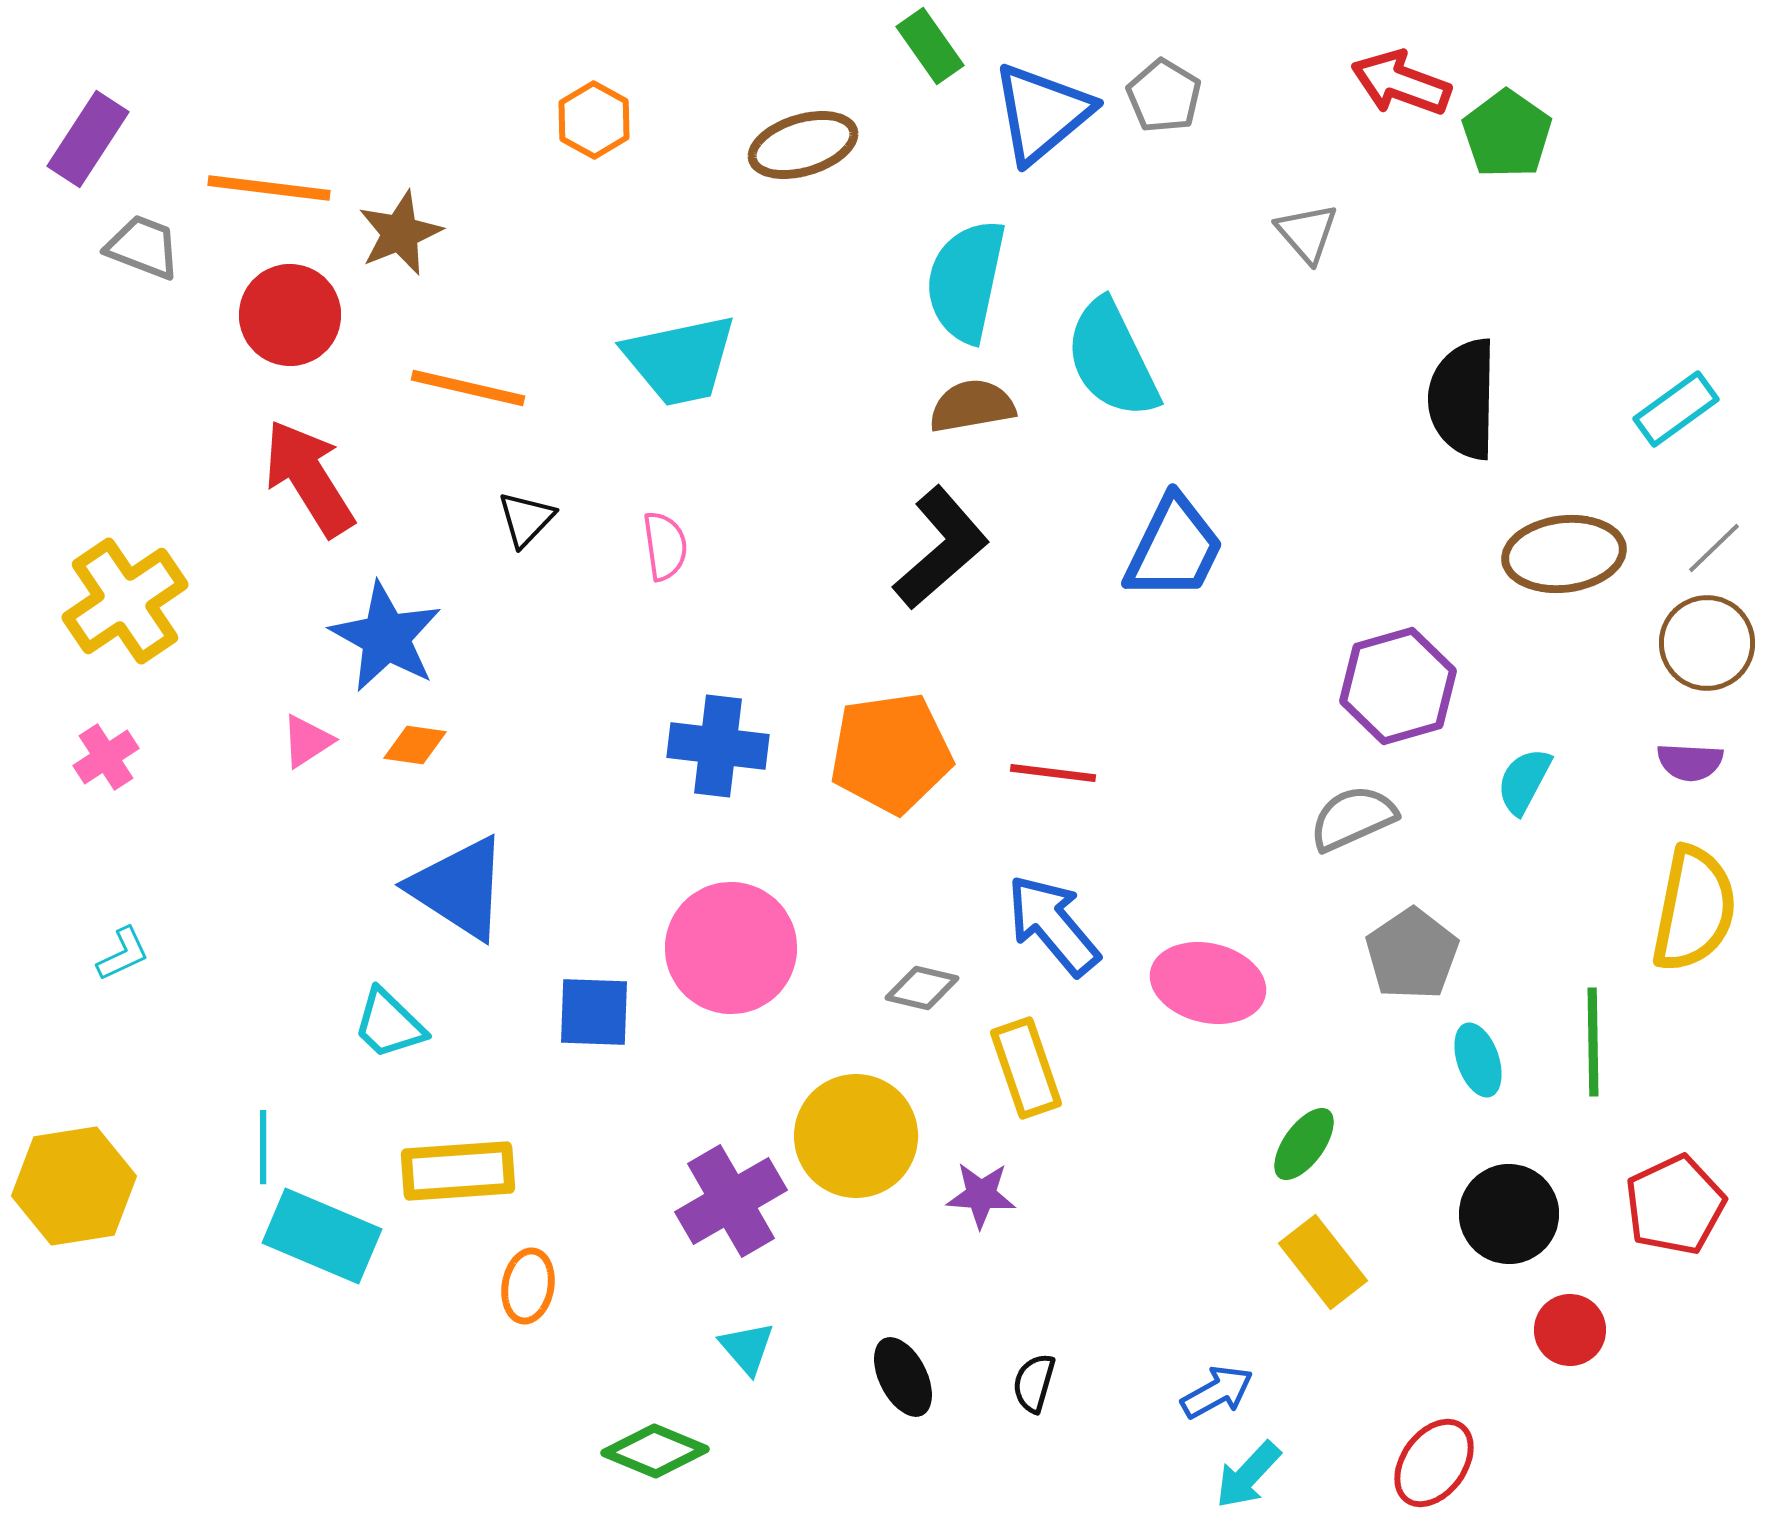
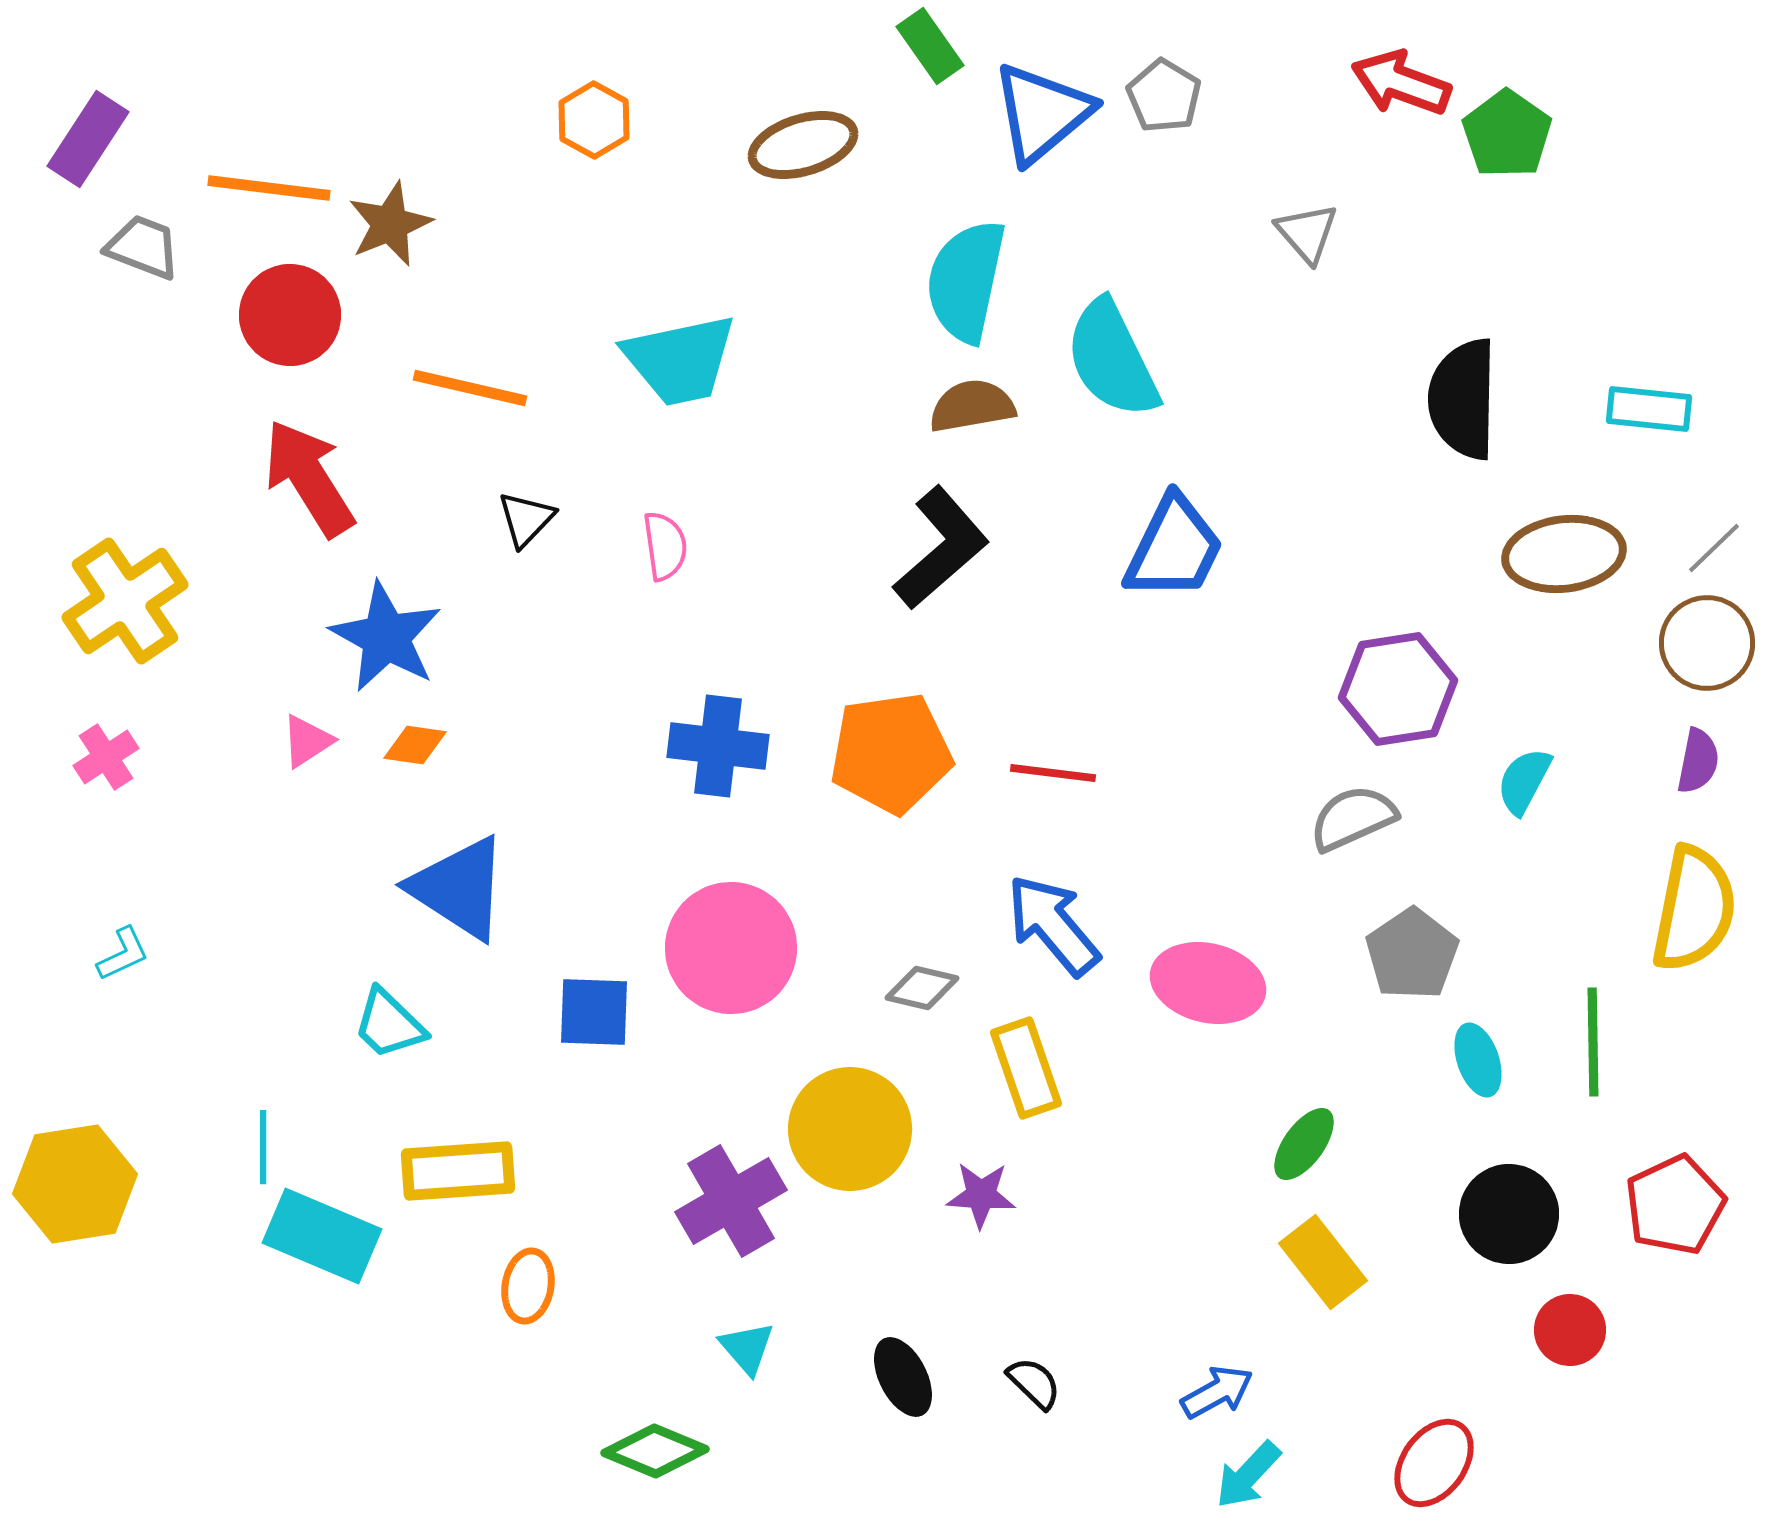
brown star at (400, 233): moved 10 px left, 9 px up
orange line at (468, 388): moved 2 px right
cyan rectangle at (1676, 409): moved 27 px left; rotated 42 degrees clockwise
purple hexagon at (1398, 686): moved 3 px down; rotated 7 degrees clockwise
purple semicircle at (1690, 762): moved 8 px right, 1 px up; rotated 82 degrees counterclockwise
yellow circle at (856, 1136): moved 6 px left, 7 px up
yellow hexagon at (74, 1186): moved 1 px right, 2 px up
black semicircle at (1034, 1383): rotated 118 degrees clockwise
